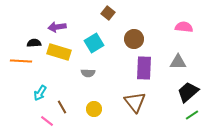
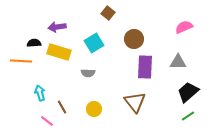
pink semicircle: rotated 30 degrees counterclockwise
purple rectangle: moved 1 px right, 1 px up
cyan arrow: rotated 133 degrees clockwise
green line: moved 4 px left, 1 px down
